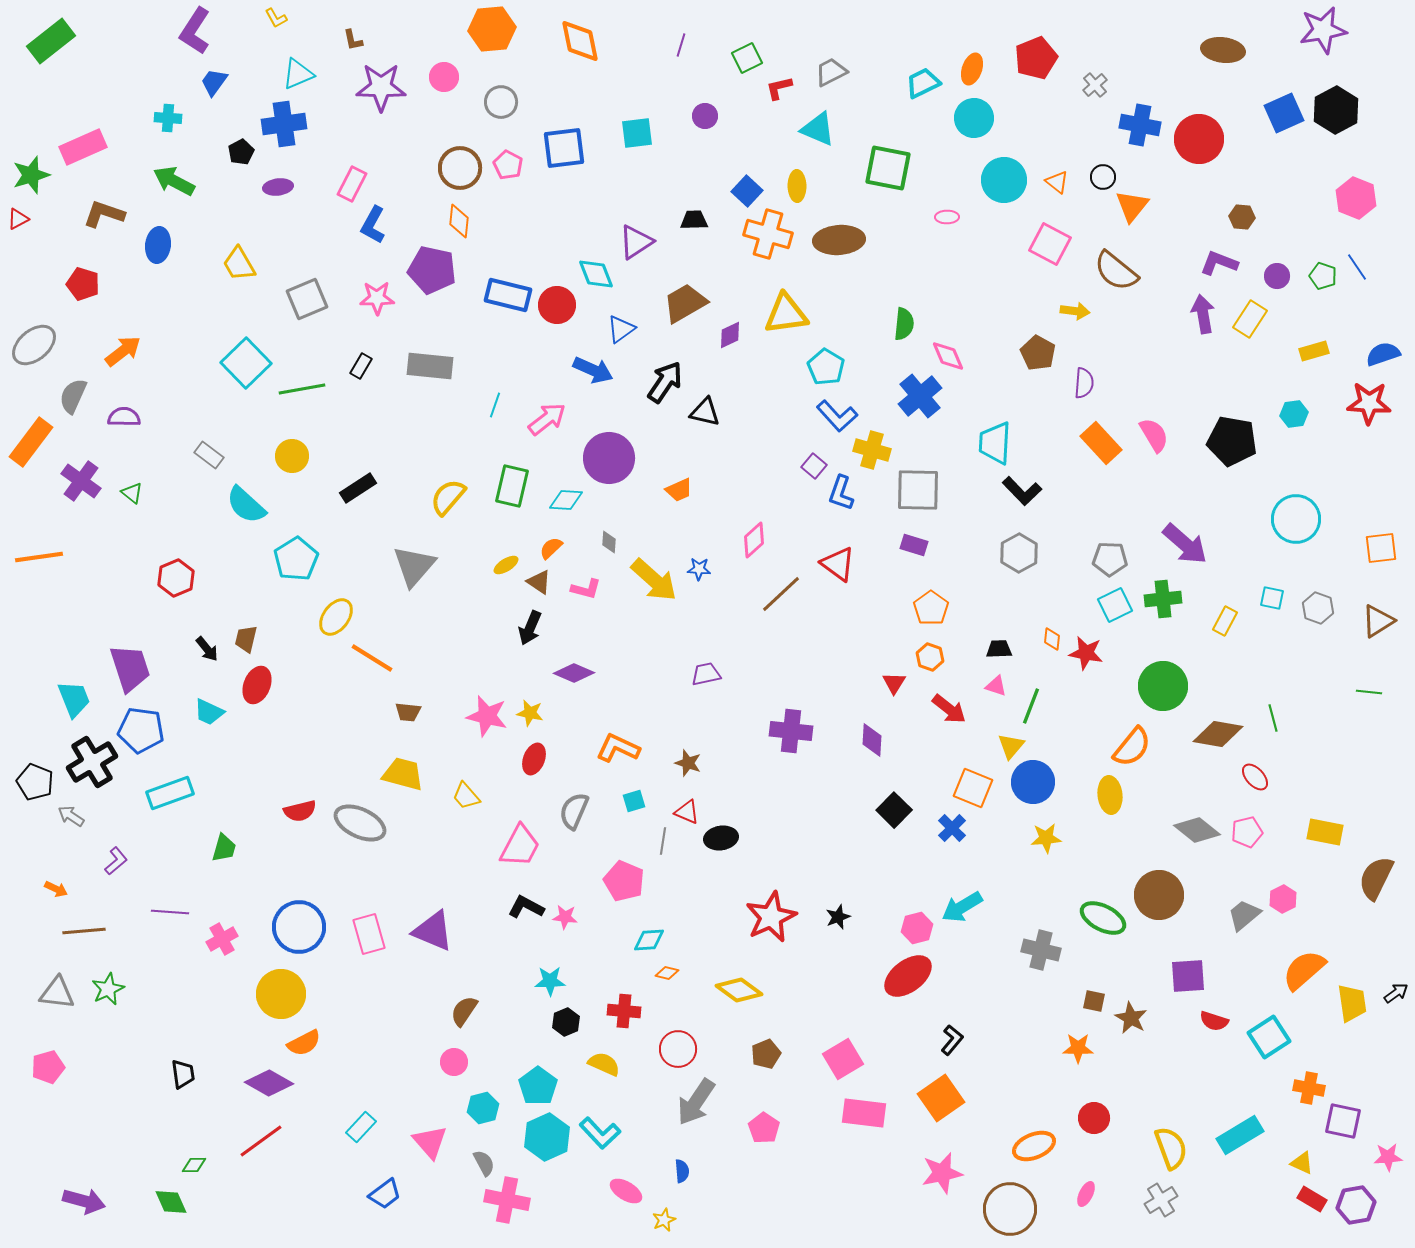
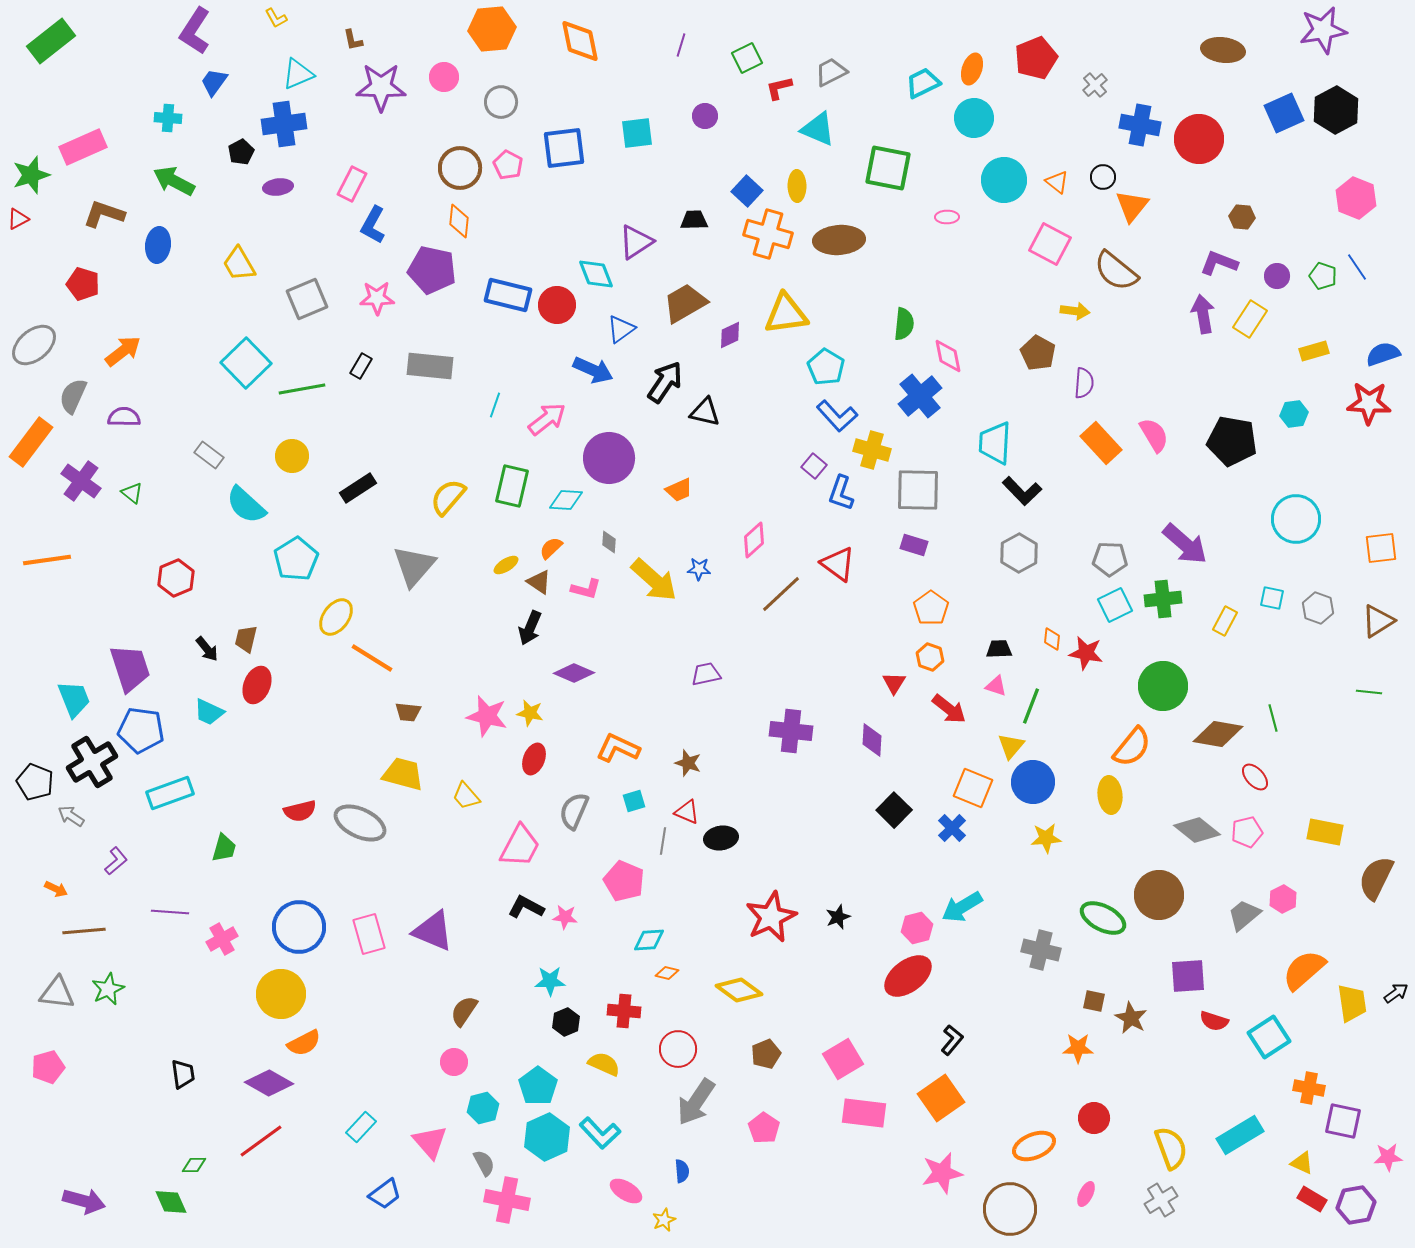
pink diamond at (948, 356): rotated 12 degrees clockwise
orange line at (39, 557): moved 8 px right, 3 px down
